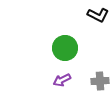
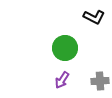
black L-shape: moved 4 px left, 2 px down
purple arrow: rotated 30 degrees counterclockwise
